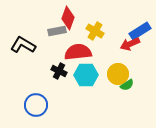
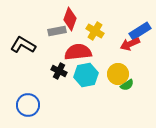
red diamond: moved 2 px right, 1 px down
cyan hexagon: rotated 10 degrees counterclockwise
blue circle: moved 8 px left
